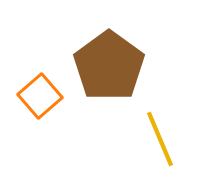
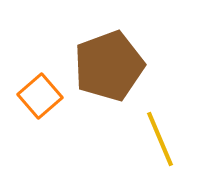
brown pentagon: rotated 16 degrees clockwise
